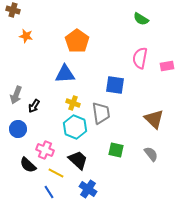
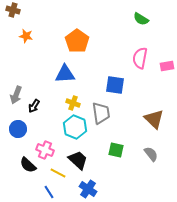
yellow line: moved 2 px right
